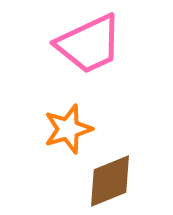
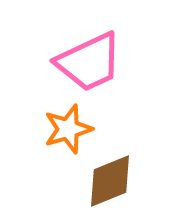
pink trapezoid: moved 18 px down
